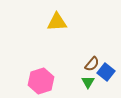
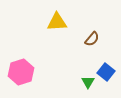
brown semicircle: moved 25 px up
pink hexagon: moved 20 px left, 9 px up
